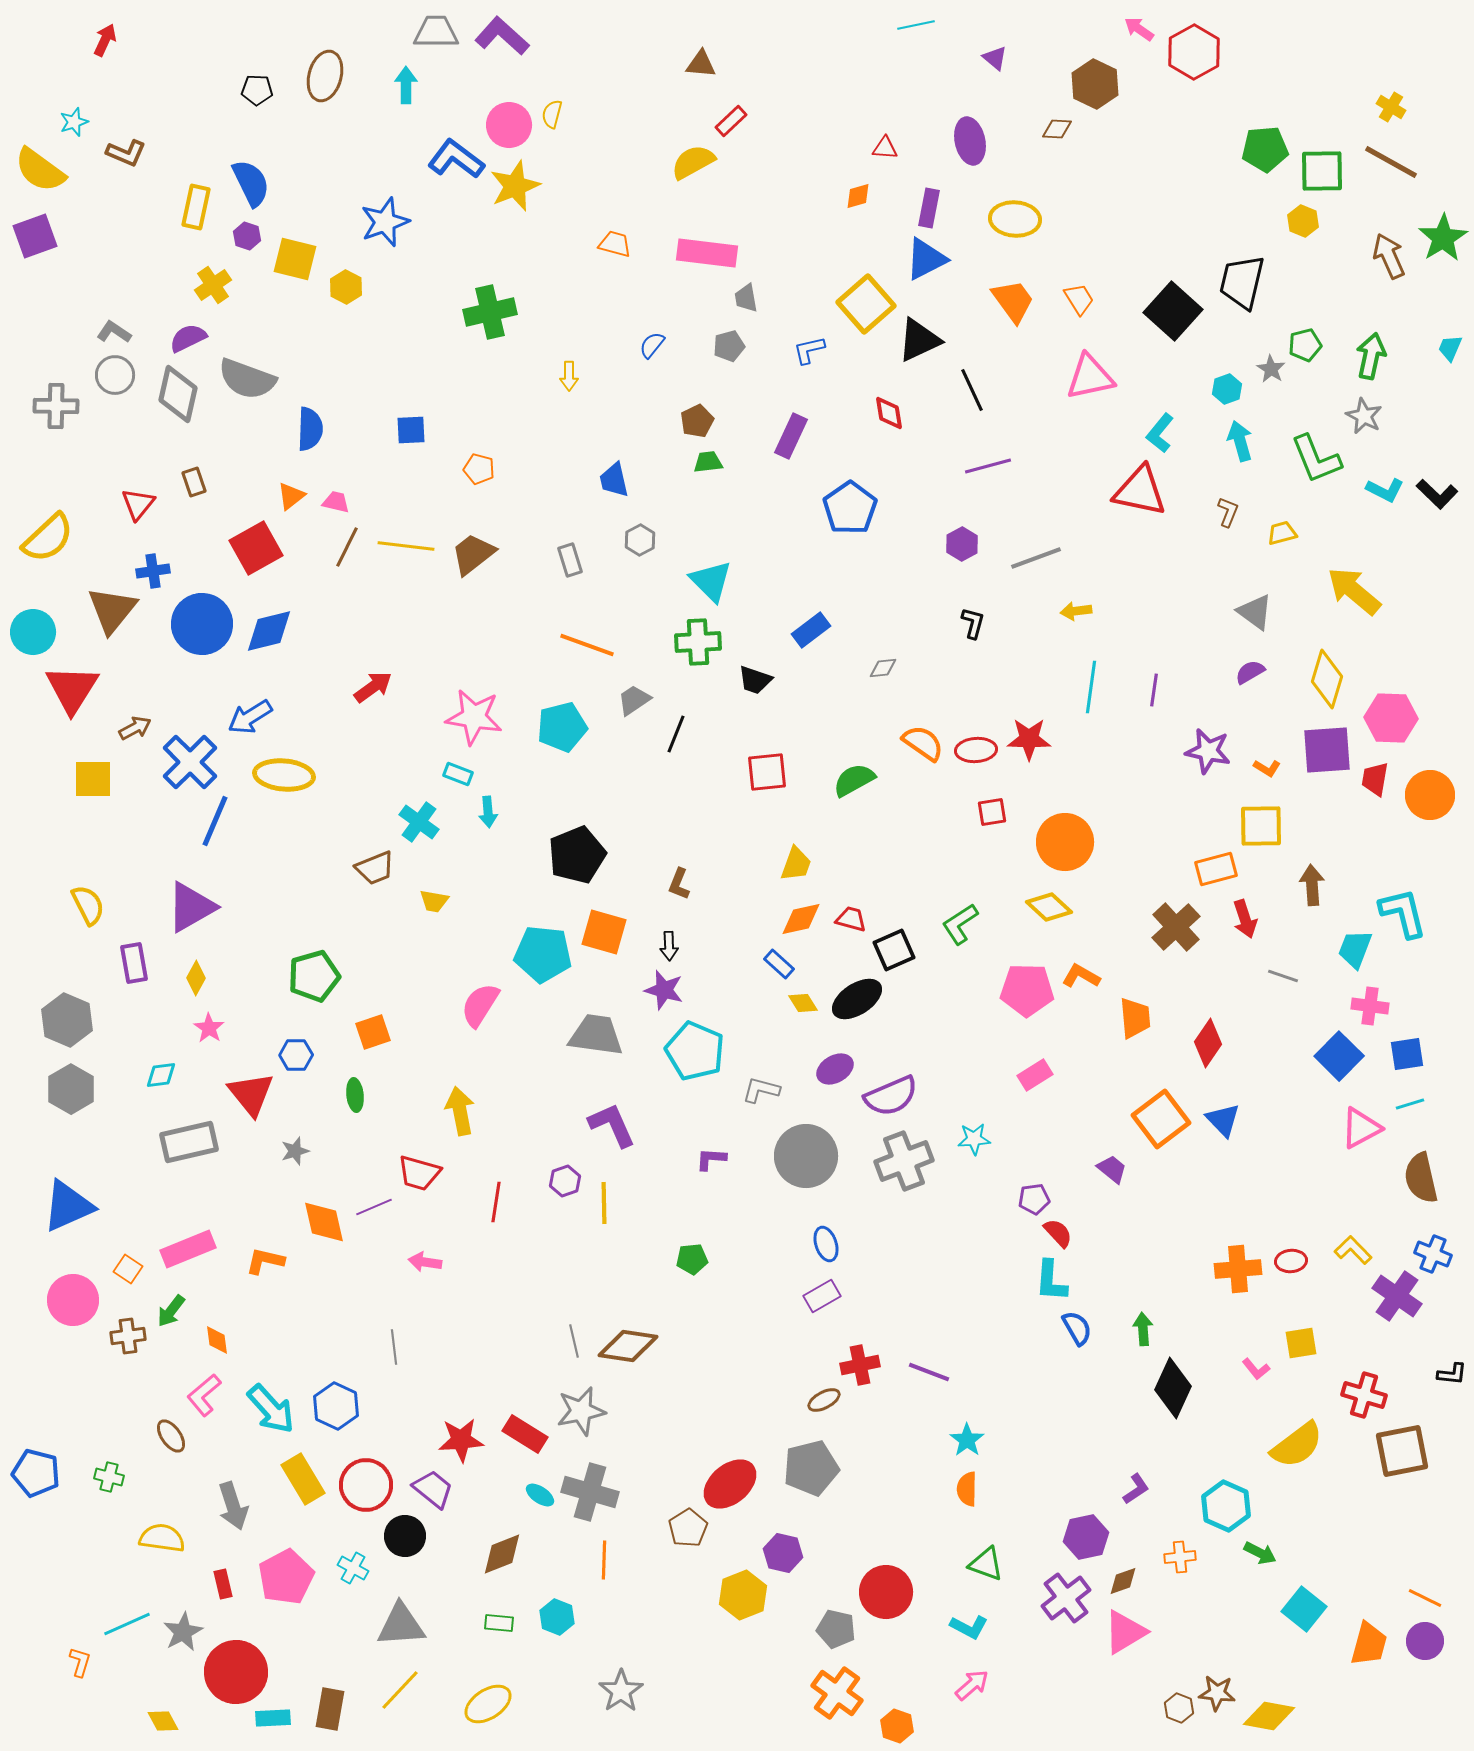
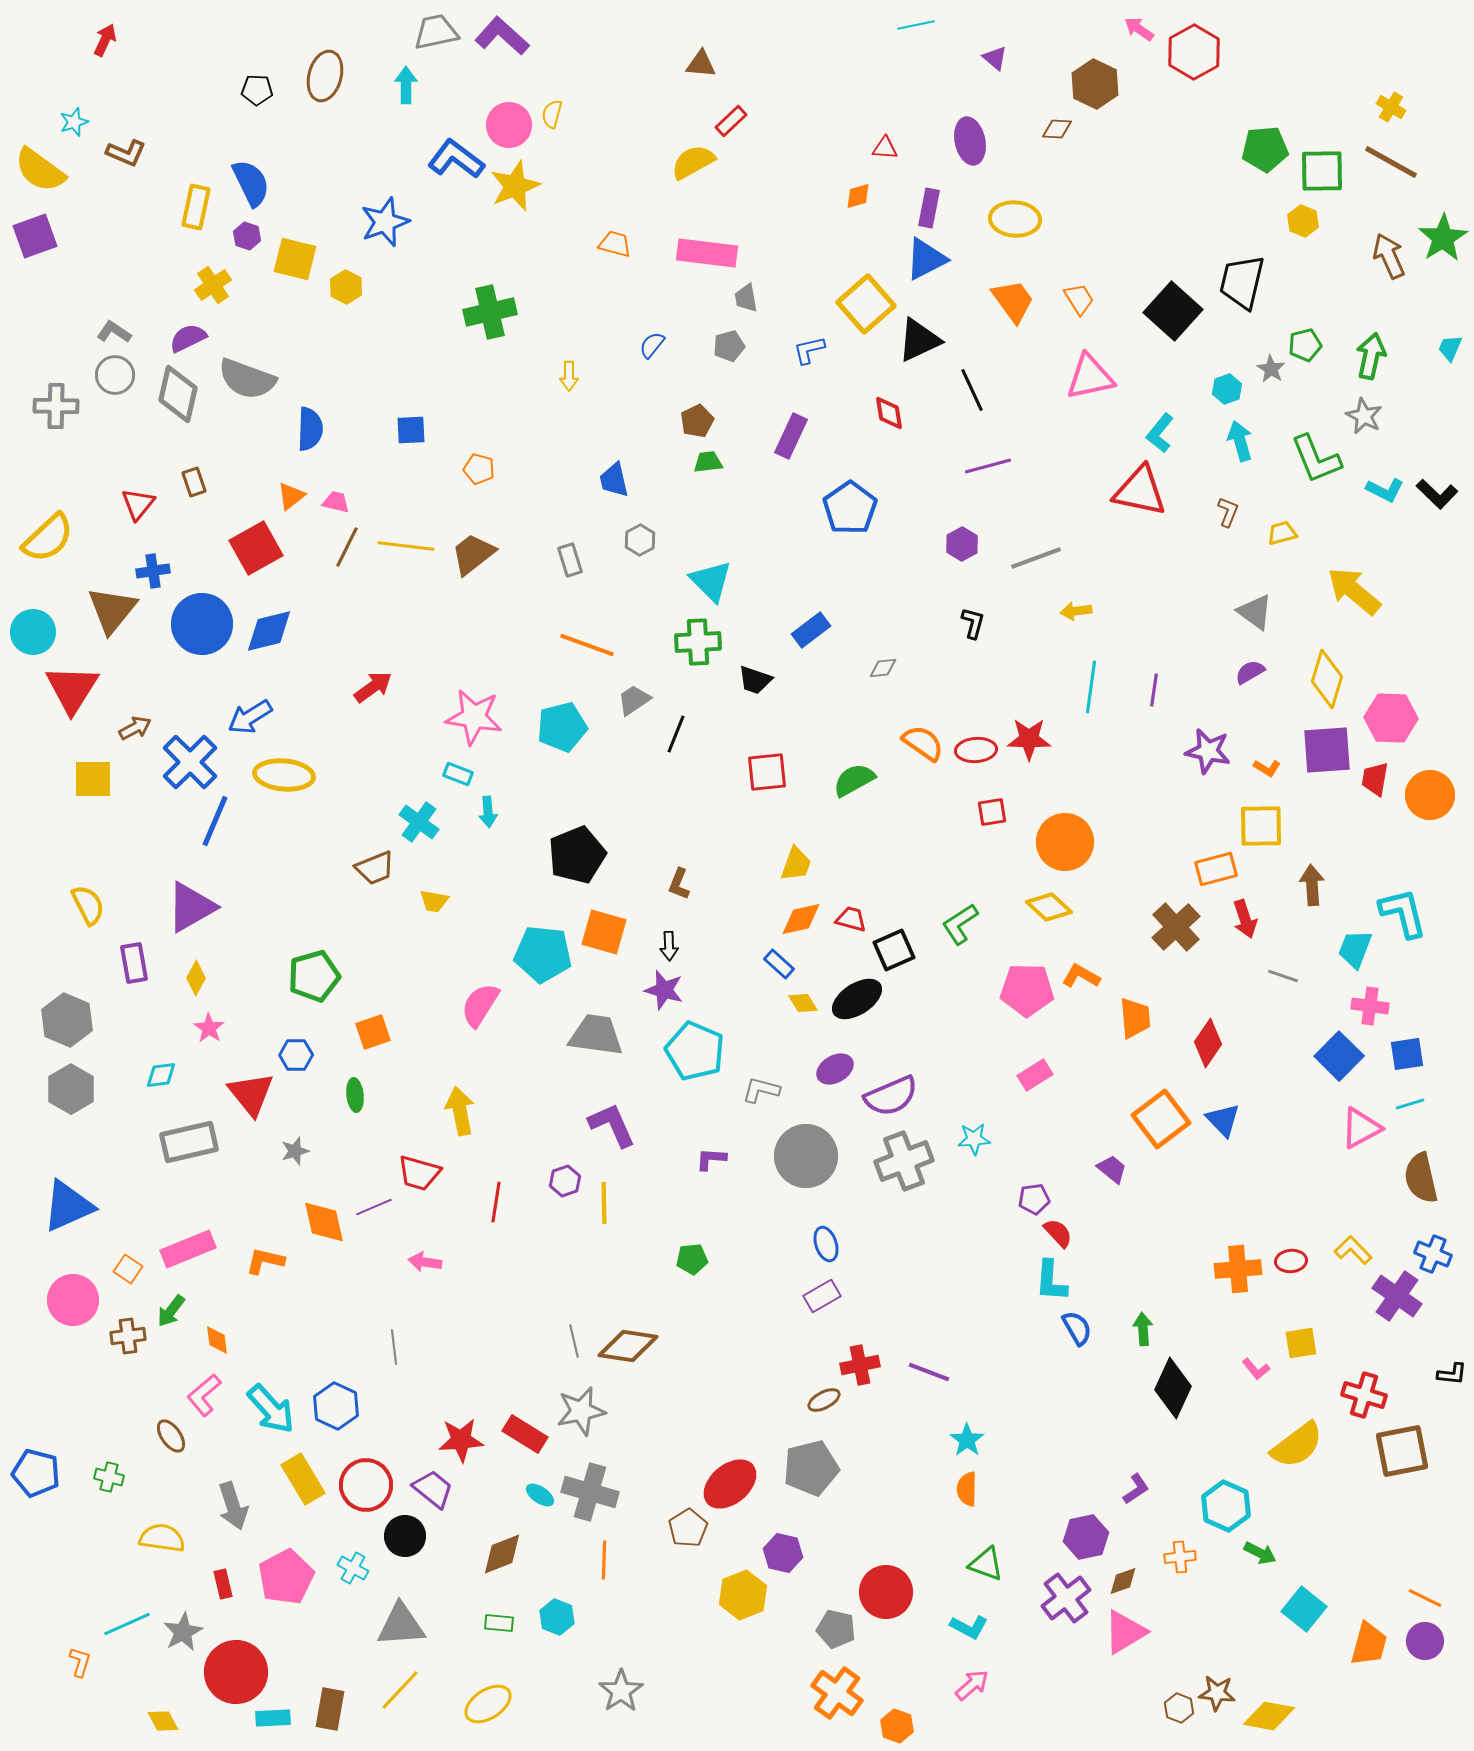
gray trapezoid at (436, 32): rotated 12 degrees counterclockwise
